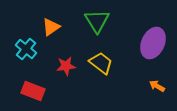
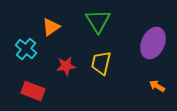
green triangle: moved 1 px right
yellow trapezoid: rotated 115 degrees counterclockwise
